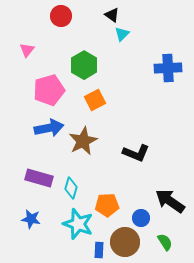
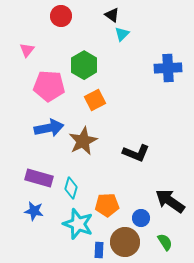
pink pentagon: moved 4 px up; rotated 20 degrees clockwise
blue star: moved 3 px right, 8 px up
